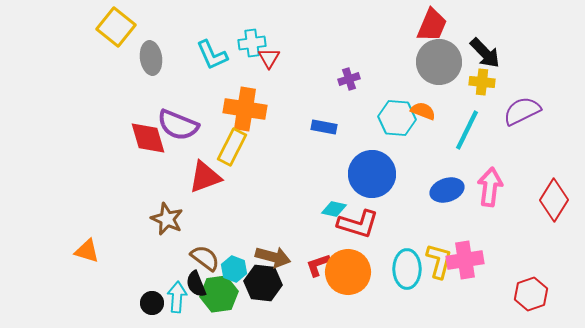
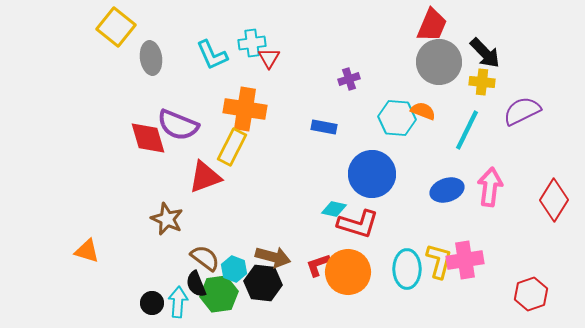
cyan arrow at (177, 297): moved 1 px right, 5 px down
